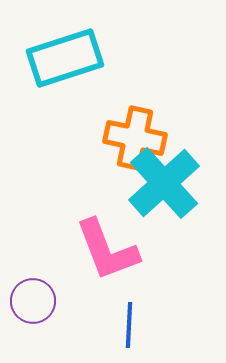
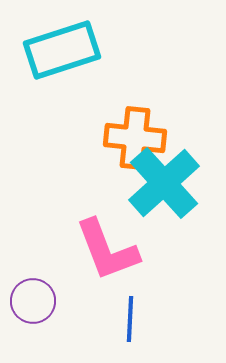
cyan rectangle: moved 3 px left, 8 px up
orange cross: rotated 6 degrees counterclockwise
blue line: moved 1 px right, 6 px up
